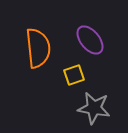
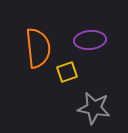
purple ellipse: rotated 56 degrees counterclockwise
yellow square: moved 7 px left, 3 px up
